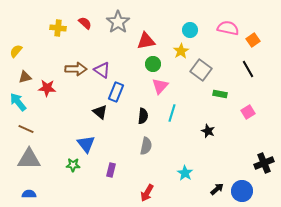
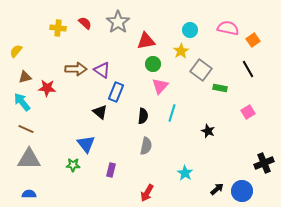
green rectangle: moved 6 px up
cyan arrow: moved 4 px right
